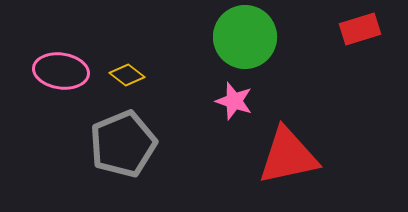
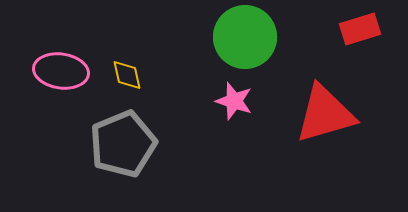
yellow diamond: rotated 40 degrees clockwise
red triangle: moved 37 px right, 42 px up; rotated 4 degrees counterclockwise
